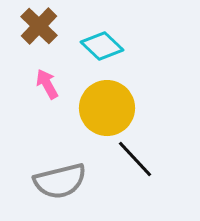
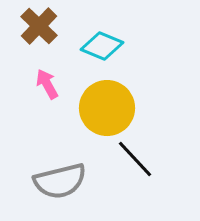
cyan diamond: rotated 21 degrees counterclockwise
